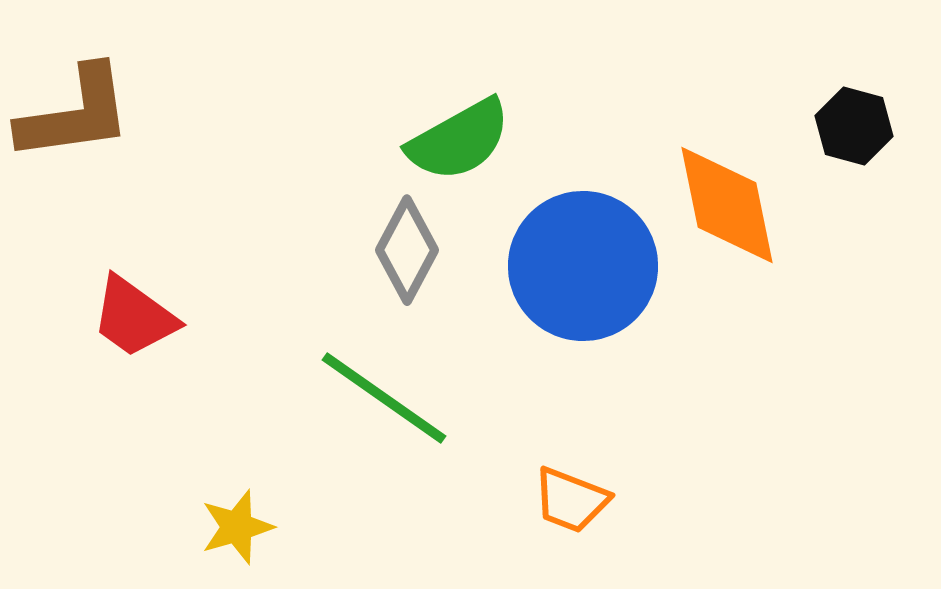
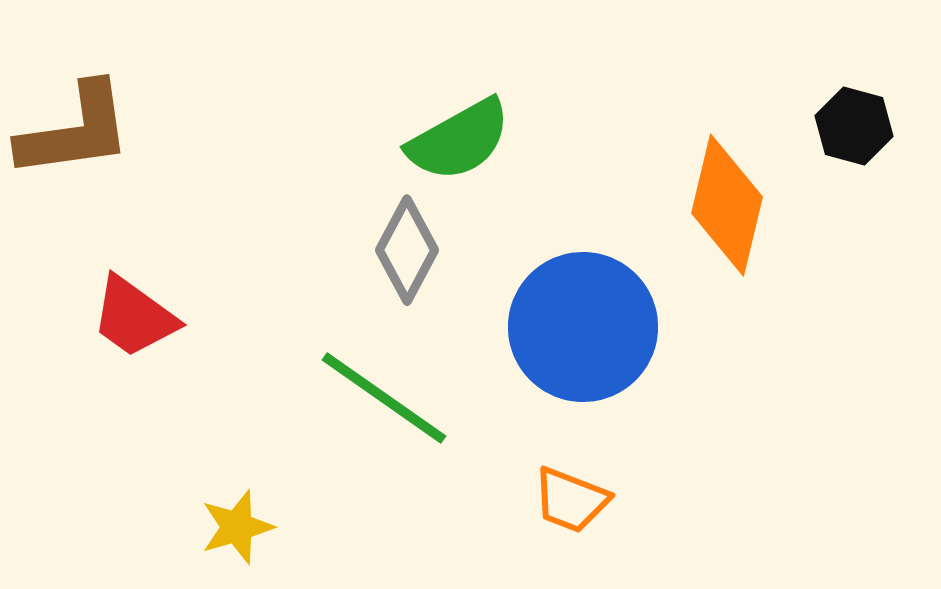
brown L-shape: moved 17 px down
orange diamond: rotated 25 degrees clockwise
blue circle: moved 61 px down
